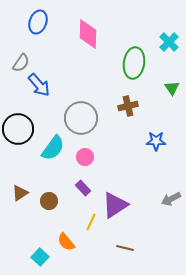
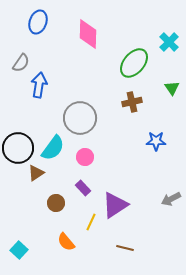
green ellipse: rotated 32 degrees clockwise
blue arrow: rotated 130 degrees counterclockwise
brown cross: moved 4 px right, 4 px up
gray circle: moved 1 px left
black circle: moved 19 px down
brown triangle: moved 16 px right, 20 px up
brown circle: moved 7 px right, 2 px down
cyan square: moved 21 px left, 7 px up
